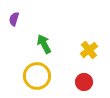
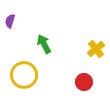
purple semicircle: moved 4 px left, 2 px down
yellow cross: moved 7 px right, 1 px up
yellow circle: moved 13 px left, 1 px up
